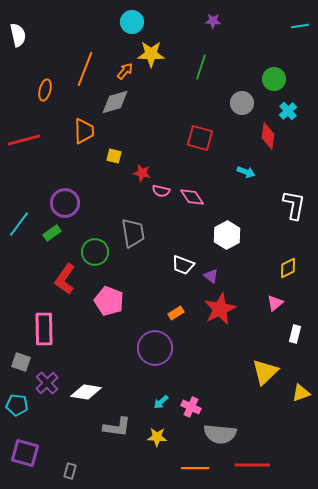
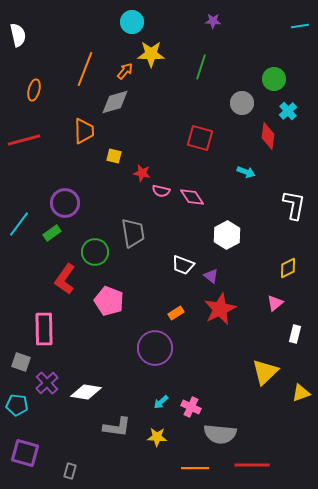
orange ellipse at (45, 90): moved 11 px left
